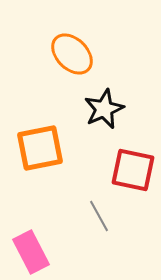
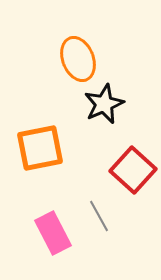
orange ellipse: moved 6 px right, 5 px down; rotated 24 degrees clockwise
black star: moved 5 px up
red square: rotated 30 degrees clockwise
pink rectangle: moved 22 px right, 19 px up
